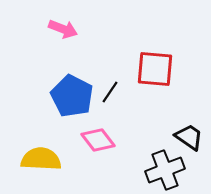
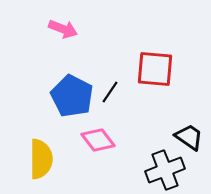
yellow semicircle: rotated 87 degrees clockwise
